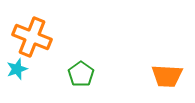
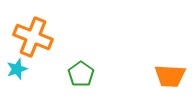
orange cross: moved 1 px right
orange trapezoid: moved 3 px right
